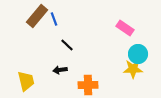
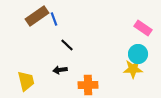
brown rectangle: rotated 15 degrees clockwise
pink rectangle: moved 18 px right
